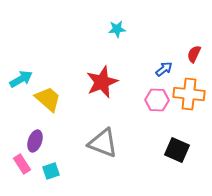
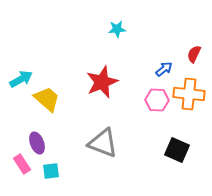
yellow trapezoid: moved 1 px left
purple ellipse: moved 2 px right, 2 px down; rotated 40 degrees counterclockwise
cyan square: rotated 12 degrees clockwise
